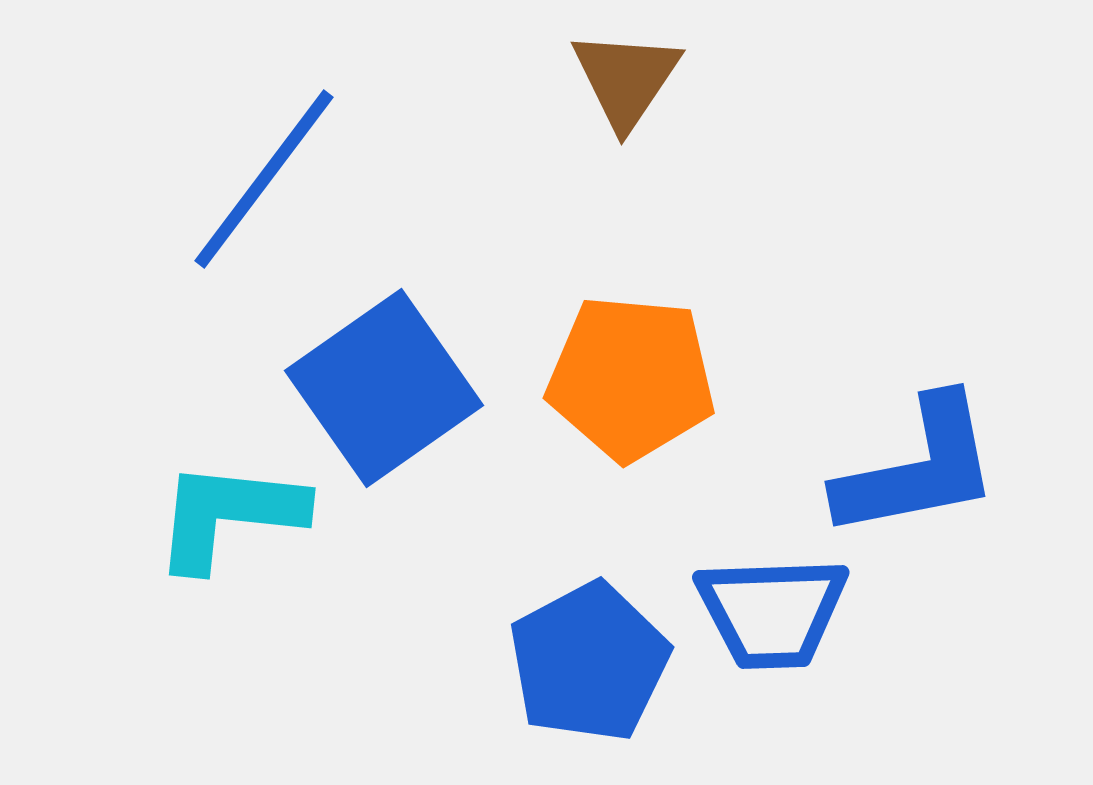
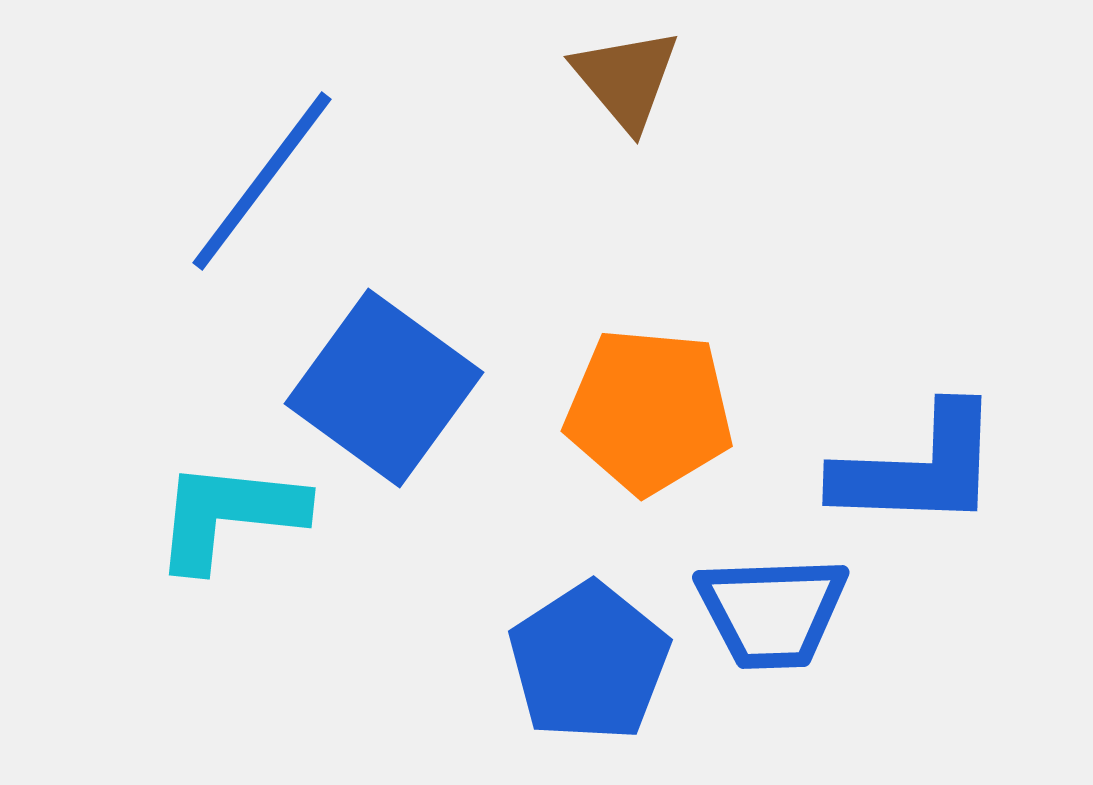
brown triangle: rotated 14 degrees counterclockwise
blue line: moved 2 px left, 2 px down
orange pentagon: moved 18 px right, 33 px down
blue square: rotated 19 degrees counterclockwise
blue L-shape: rotated 13 degrees clockwise
blue pentagon: rotated 5 degrees counterclockwise
